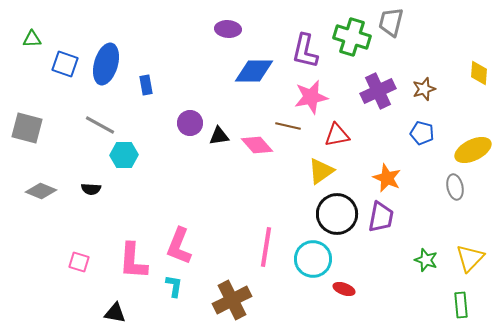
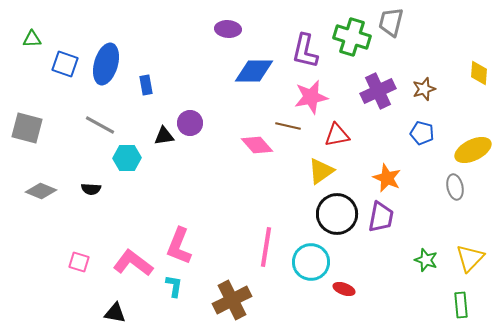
black triangle at (219, 136): moved 55 px left
cyan hexagon at (124, 155): moved 3 px right, 3 px down
cyan circle at (313, 259): moved 2 px left, 3 px down
pink L-shape at (133, 261): moved 2 px down; rotated 123 degrees clockwise
